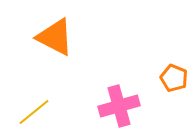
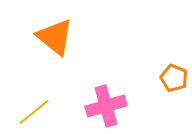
orange triangle: rotated 12 degrees clockwise
pink cross: moved 13 px left
